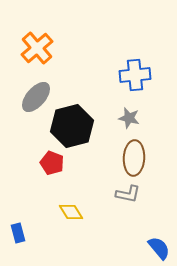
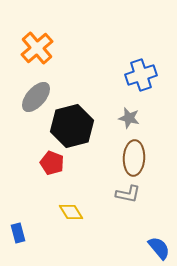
blue cross: moved 6 px right; rotated 12 degrees counterclockwise
